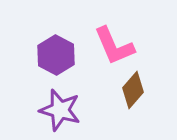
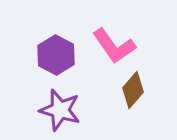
pink L-shape: rotated 12 degrees counterclockwise
